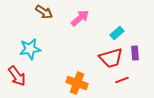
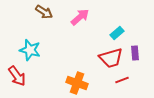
pink arrow: moved 1 px up
cyan star: moved 1 px down; rotated 25 degrees clockwise
